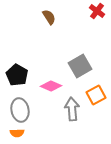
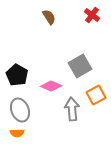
red cross: moved 5 px left, 4 px down
gray ellipse: rotated 10 degrees counterclockwise
